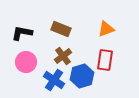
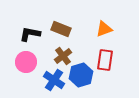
orange triangle: moved 2 px left
black L-shape: moved 8 px right, 1 px down
blue hexagon: moved 1 px left, 1 px up
